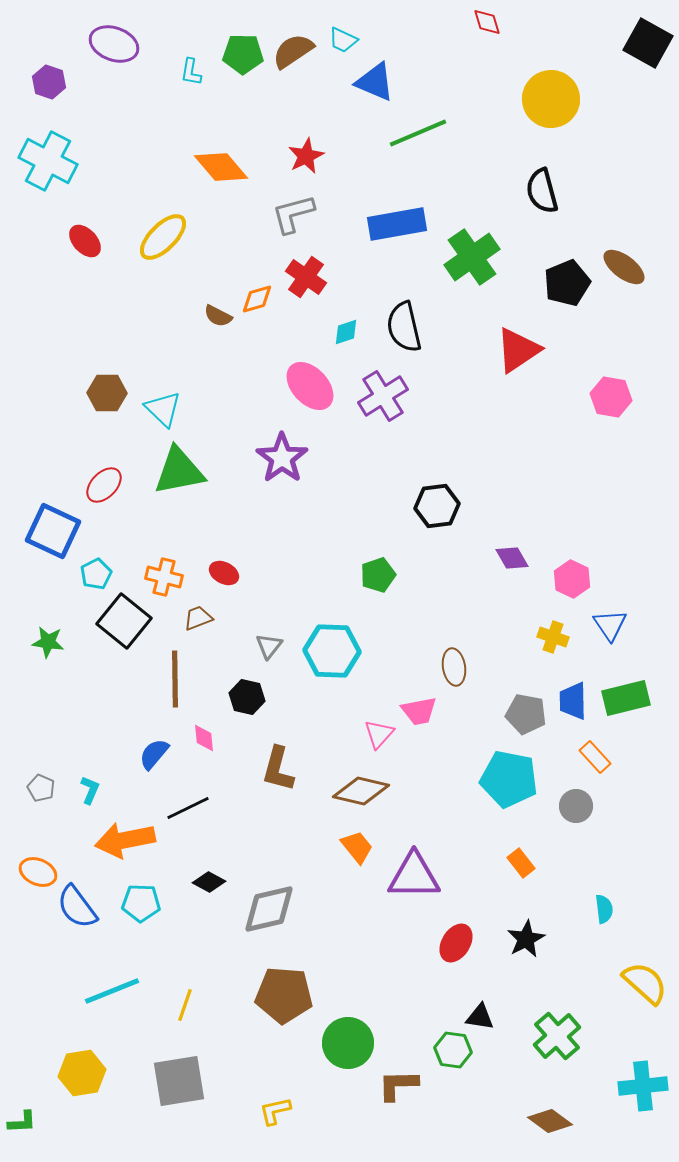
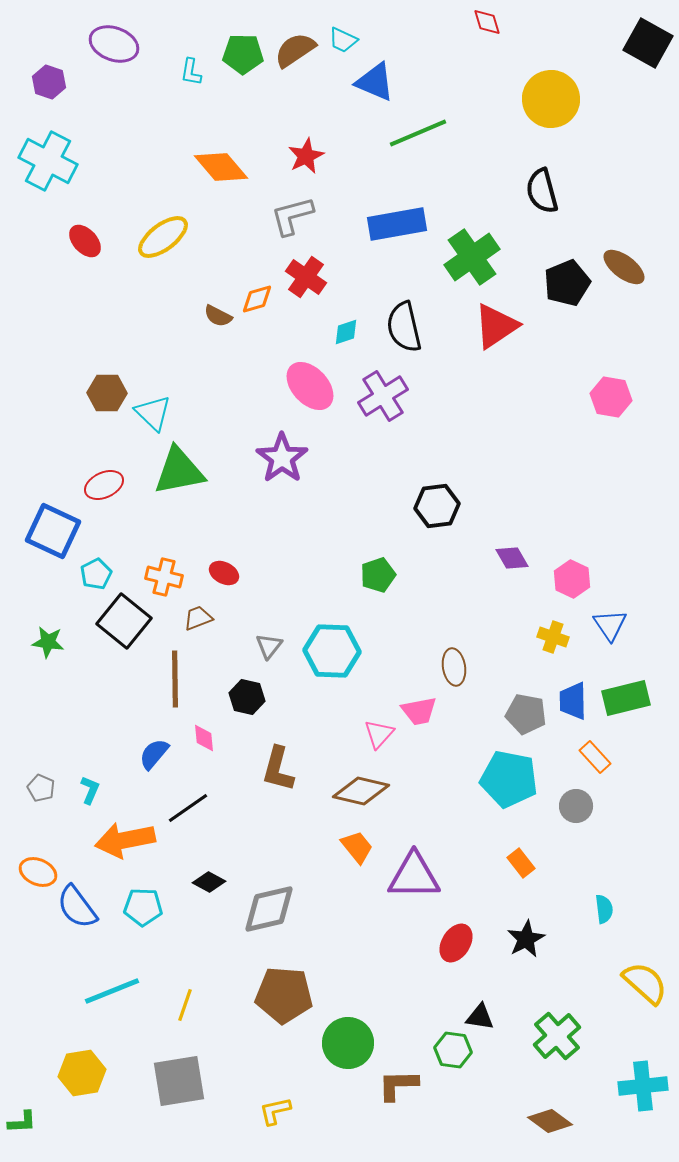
brown semicircle at (293, 51): moved 2 px right, 1 px up
gray L-shape at (293, 214): moved 1 px left, 2 px down
yellow ellipse at (163, 237): rotated 8 degrees clockwise
red triangle at (518, 350): moved 22 px left, 24 px up
cyan triangle at (163, 409): moved 10 px left, 4 px down
red ellipse at (104, 485): rotated 21 degrees clockwise
black line at (188, 808): rotated 9 degrees counterclockwise
cyan pentagon at (141, 903): moved 2 px right, 4 px down
